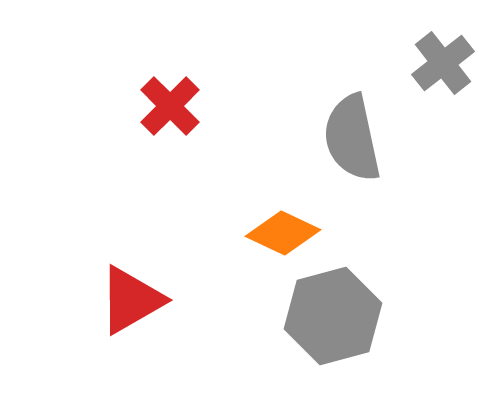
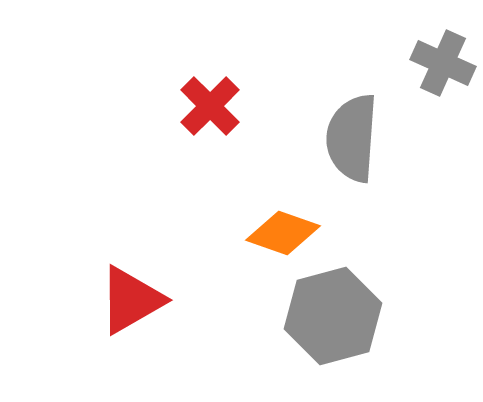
gray cross: rotated 28 degrees counterclockwise
red cross: moved 40 px right
gray semicircle: rotated 16 degrees clockwise
orange diamond: rotated 6 degrees counterclockwise
